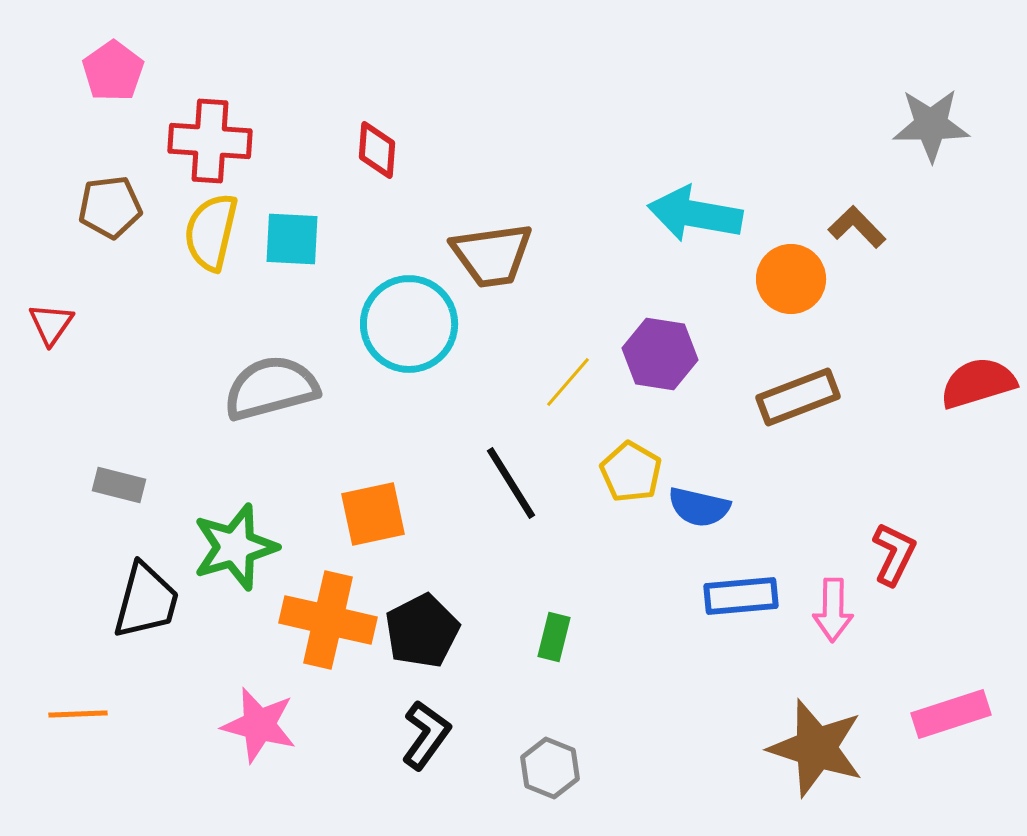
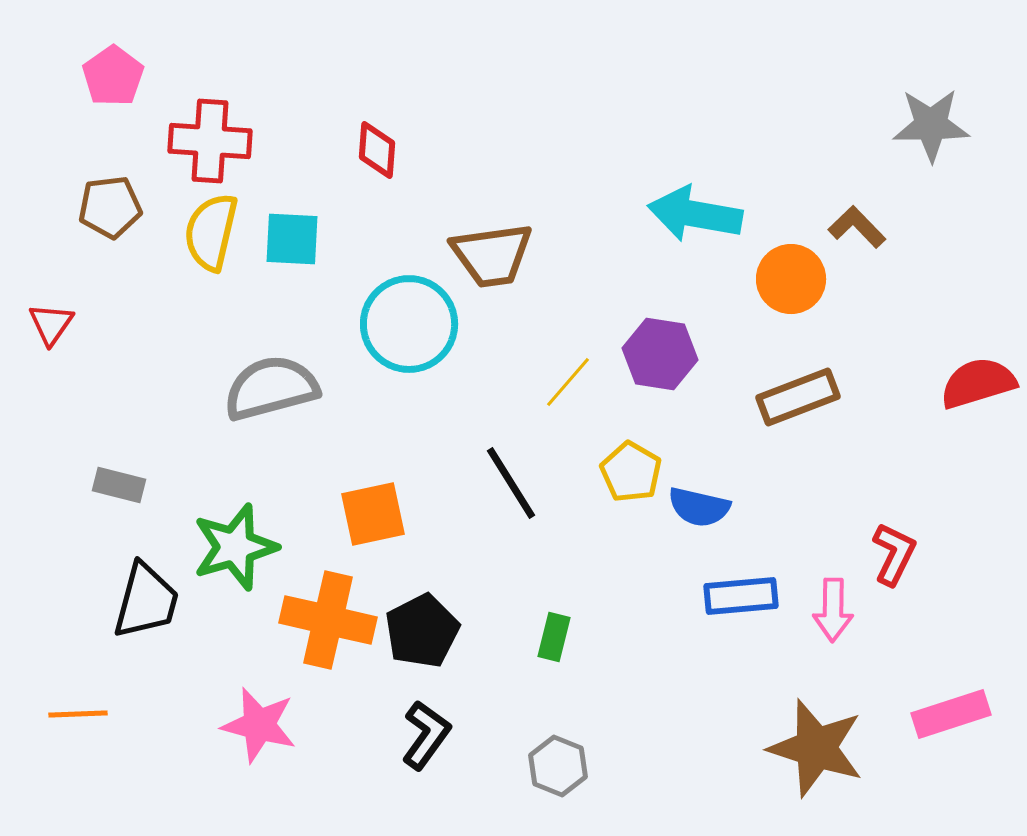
pink pentagon: moved 5 px down
gray hexagon: moved 8 px right, 2 px up
